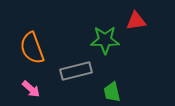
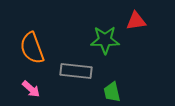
gray rectangle: rotated 20 degrees clockwise
